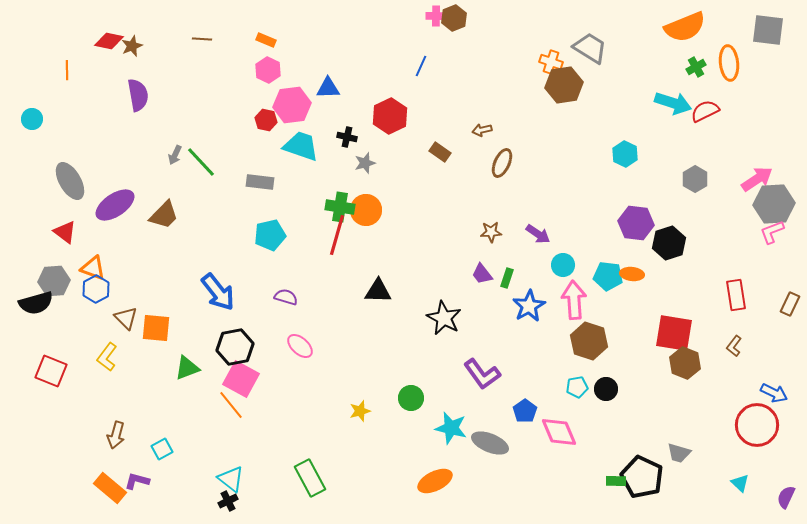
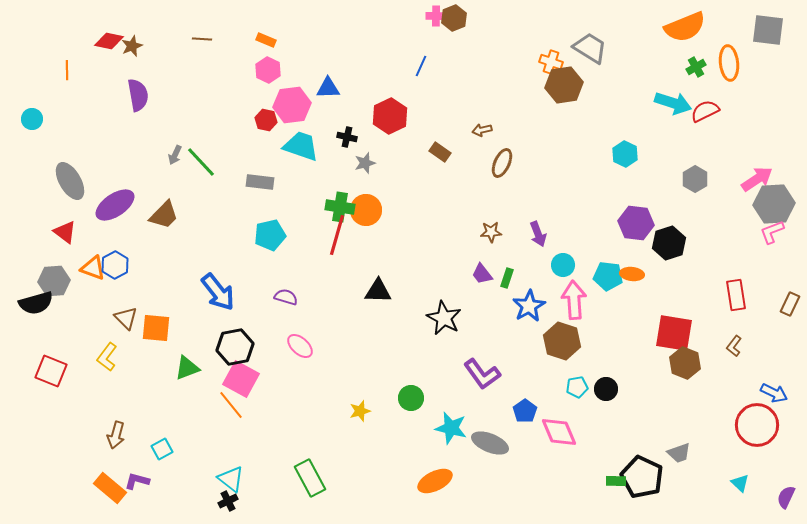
purple arrow at (538, 234): rotated 35 degrees clockwise
blue hexagon at (96, 289): moved 19 px right, 24 px up
brown hexagon at (589, 341): moved 27 px left
gray trapezoid at (679, 453): rotated 35 degrees counterclockwise
